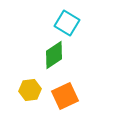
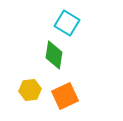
green diamond: rotated 48 degrees counterclockwise
